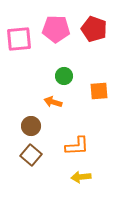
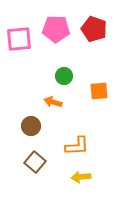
brown square: moved 4 px right, 7 px down
